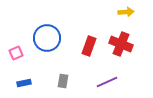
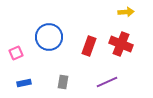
blue circle: moved 2 px right, 1 px up
gray rectangle: moved 1 px down
